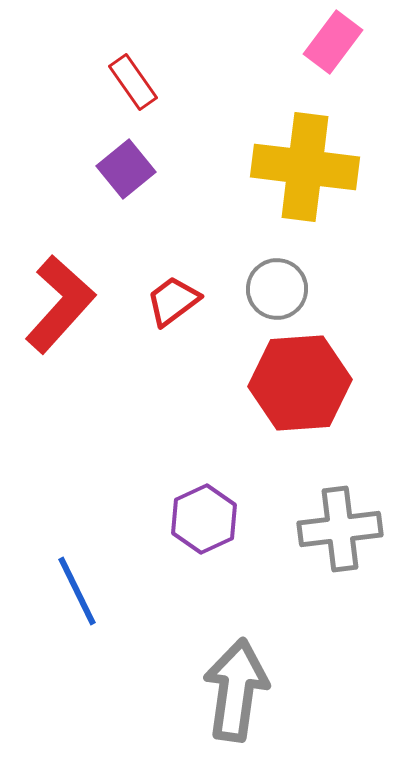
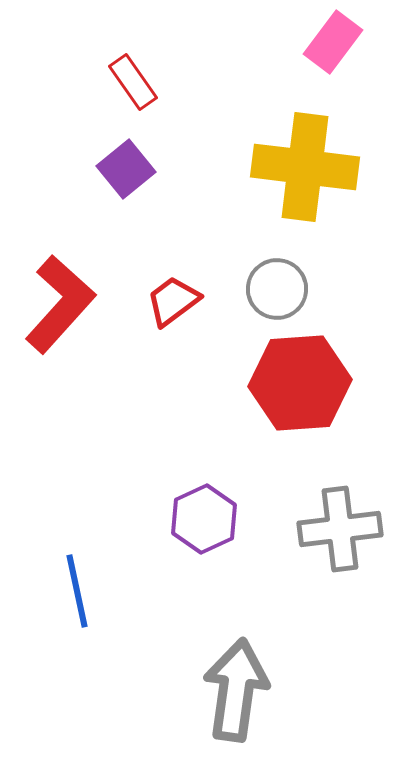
blue line: rotated 14 degrees clockwise
